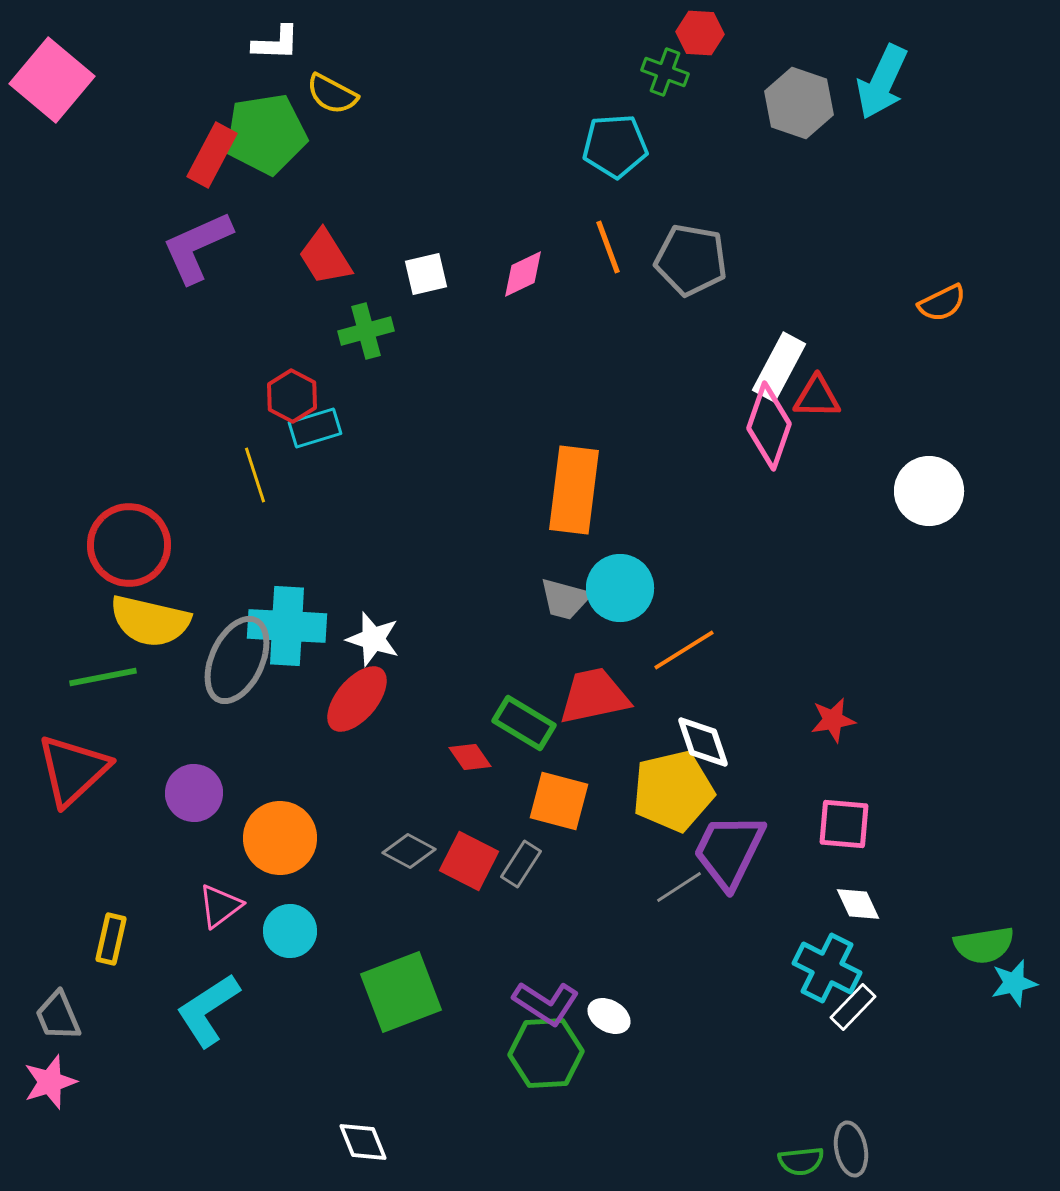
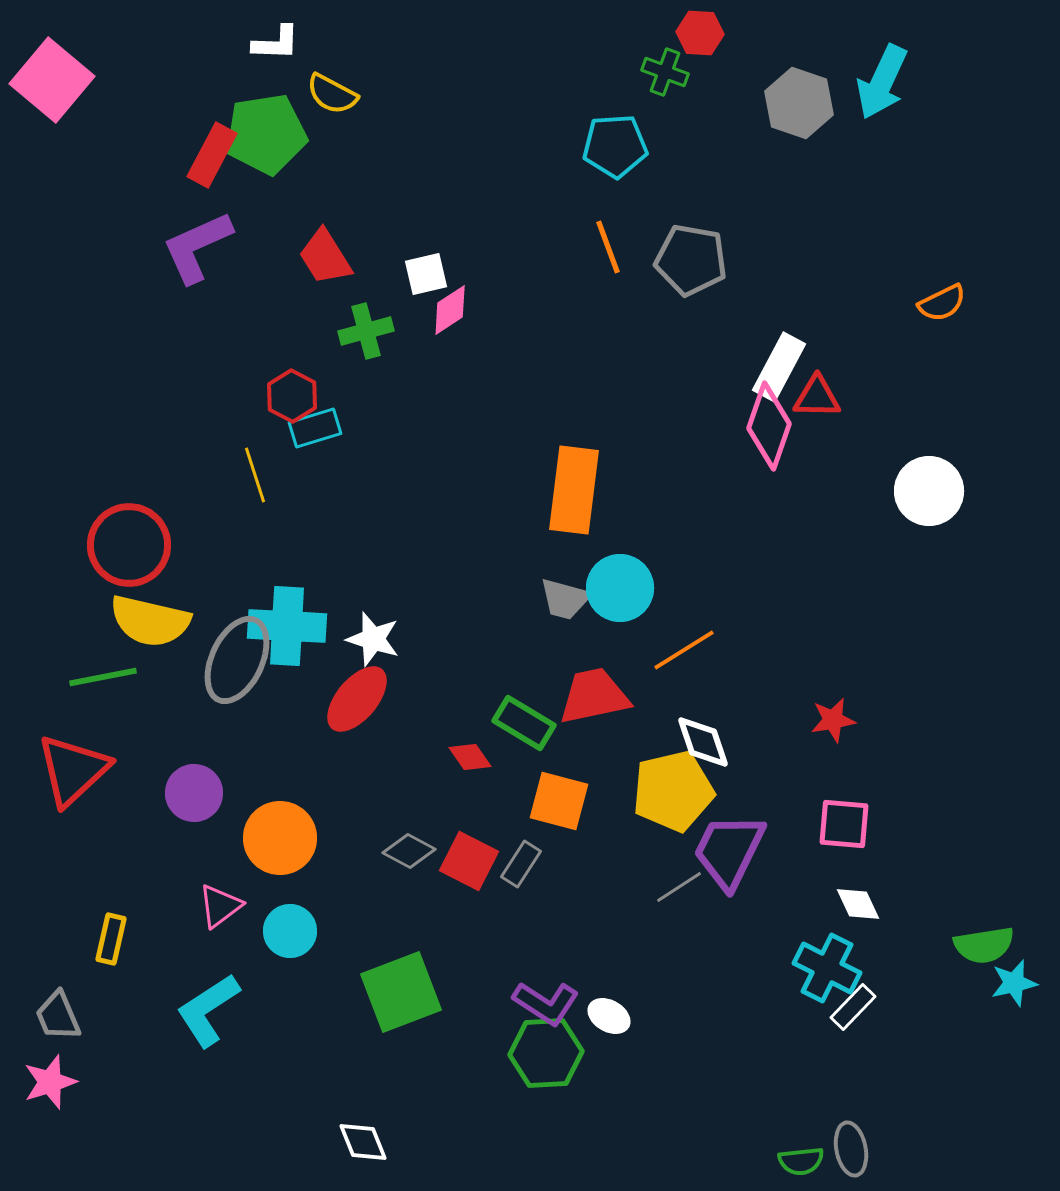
pink diamond at (523, 274): moved 73 px left, 36 px down; rotated 8 degrees counterclockwise
